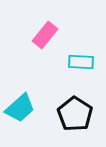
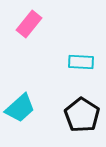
pink rectangle: moved 16 px left, 11 px up
black pentagon: moved 7 px right, 1 px down
